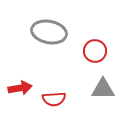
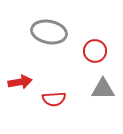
red arrow: moved 6 px up
